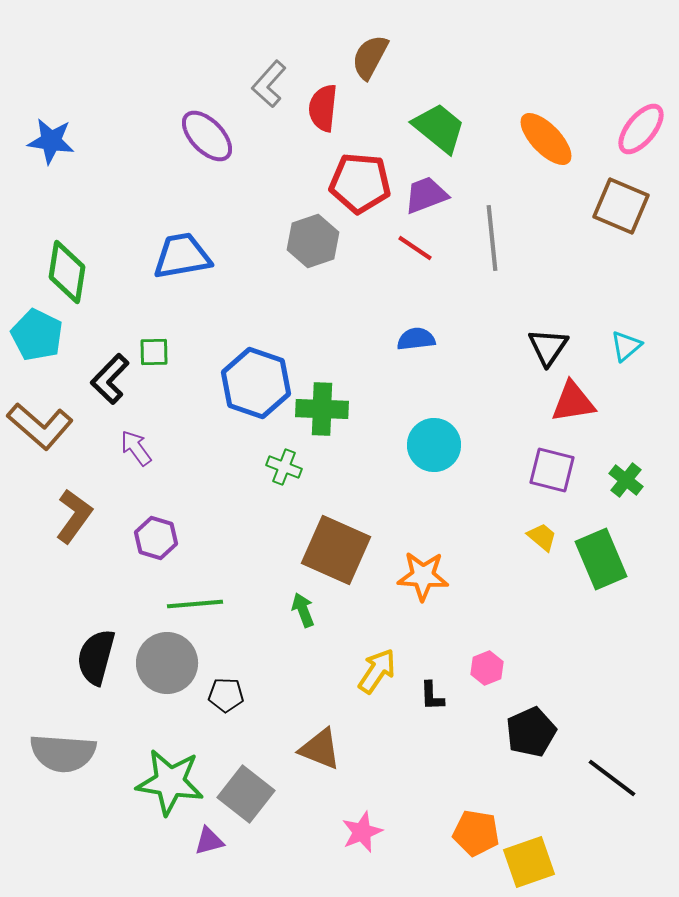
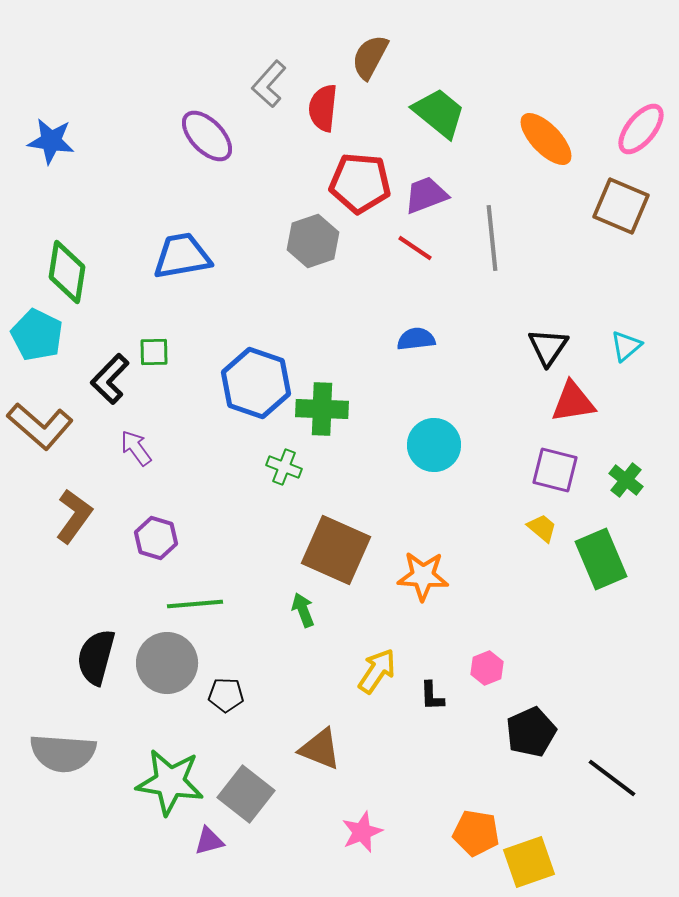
green trapezoid at (439, 128): moved 15 px up
purple square at (552, 470): moved 3 px right
yellow trapezoid at (542, 537): moved 9 px up
